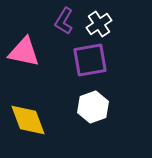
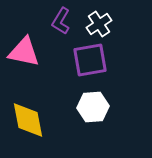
purple L-shape: moved 3 px left
white hexagon: rotated 16 degrees clockwise
yellow diamond: rotated 9 degrees clockwise
